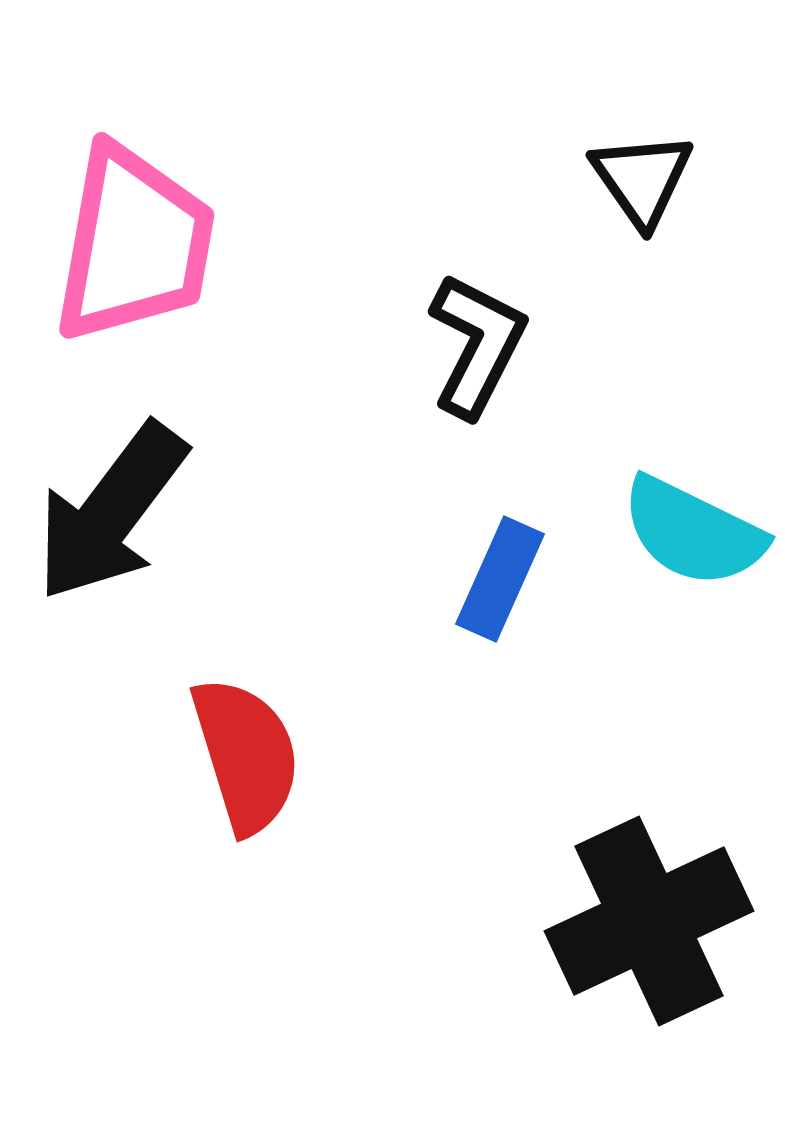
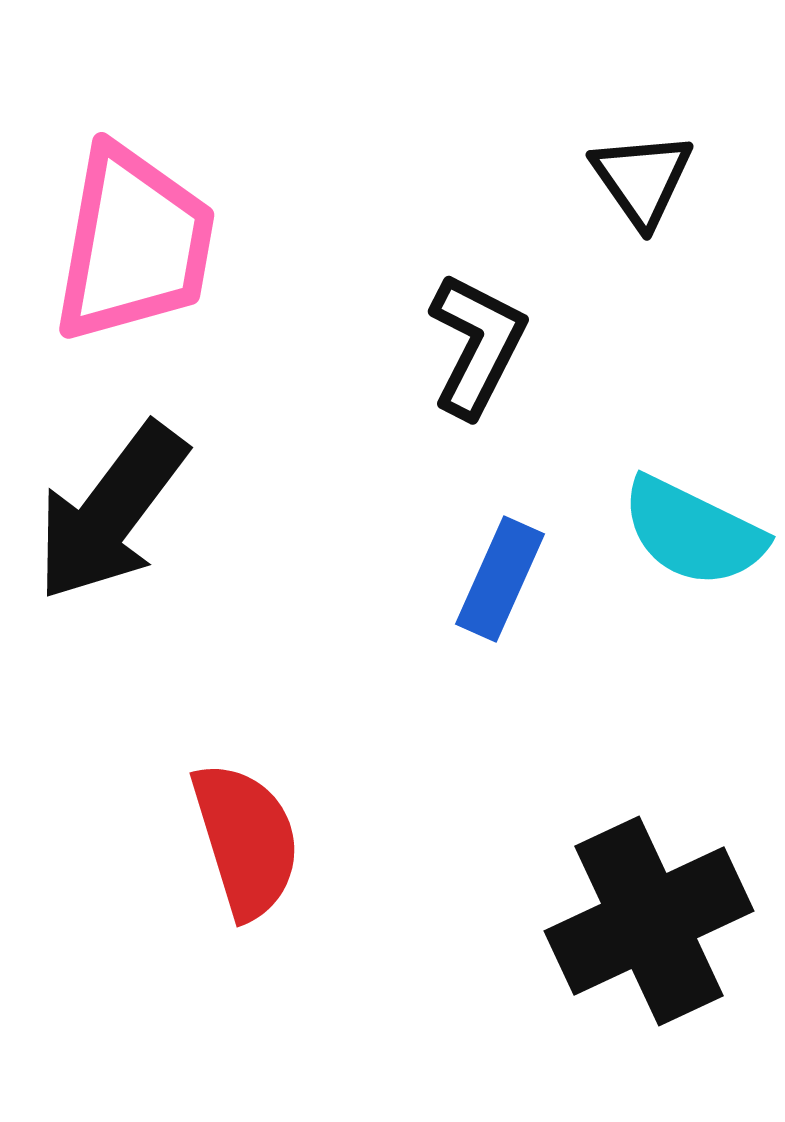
red semicircle: moved 85 px down
